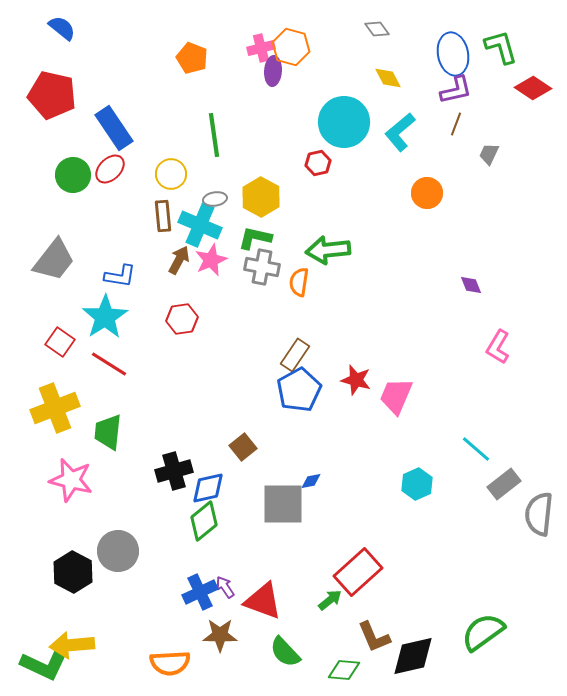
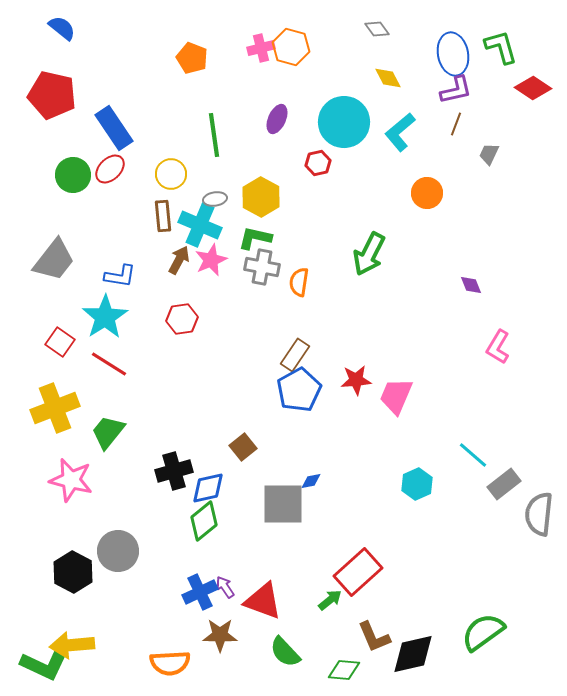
purple ellipse at (273, 71): moved 4 px right, 48 px down; rotated 20 degrees clockwise
green arrow at (328, 250): moved 41 px right, 4 px down; rotated 57 degrees counterclockwise
red star at (356, 380): rotated 20 degrees counterclockwise
green trapezoid at (108, 432): rotated 33 degrees clockwise
cyan line at (476, 449): moved 3 px left, 6 px down
black diamond at (413, 656): moved 2 px up
